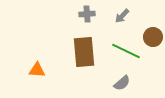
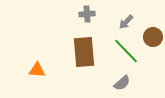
gray arrow: moved 4 px right, 6 px down
green line: rotated 20 degrees clockwise
